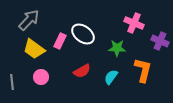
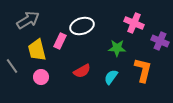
gray arrow: moved 1 px left; rotated 15 degrees clockwise
white ellipse: moved 1 px left, 8 px up; rotated 55 degrees counterclockwise
yellow trapezoid: moved 3 px right, 1 px down; rotated 40 degrees clockwise
gray line: moved 16 px up; rotated 28 degrees counterclockwise
